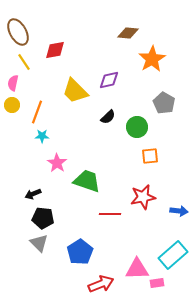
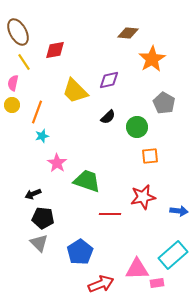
cyan star: rotated 16 degrees counterclockwise
